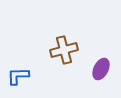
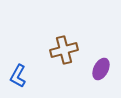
blue L-shape: rotated 60 degrees counterclockwise
